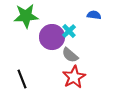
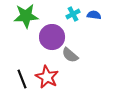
cyan cross: moved 4 px right, 17 px up; rotated 16 degrees clockwise
red star: moved 27 px left; rotated 15 degrees counterclockwise
